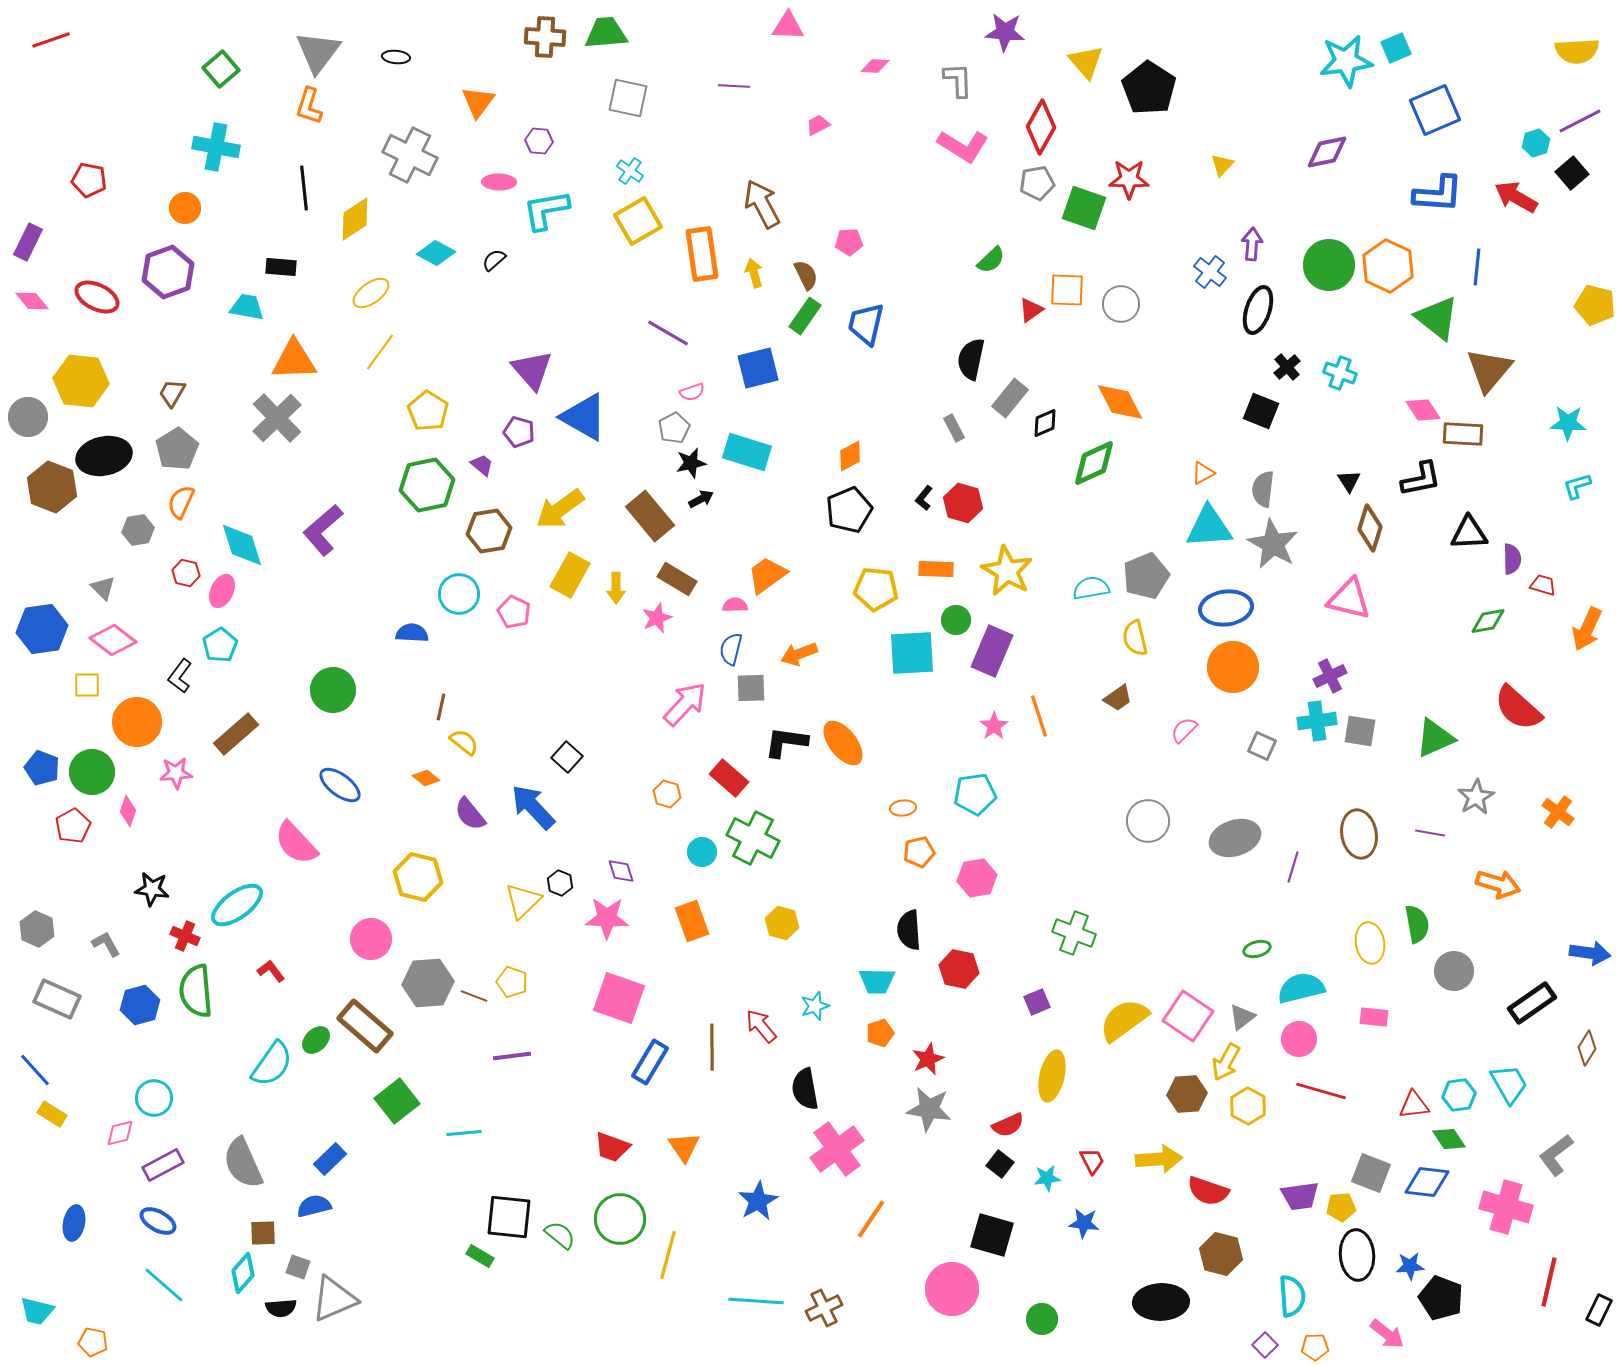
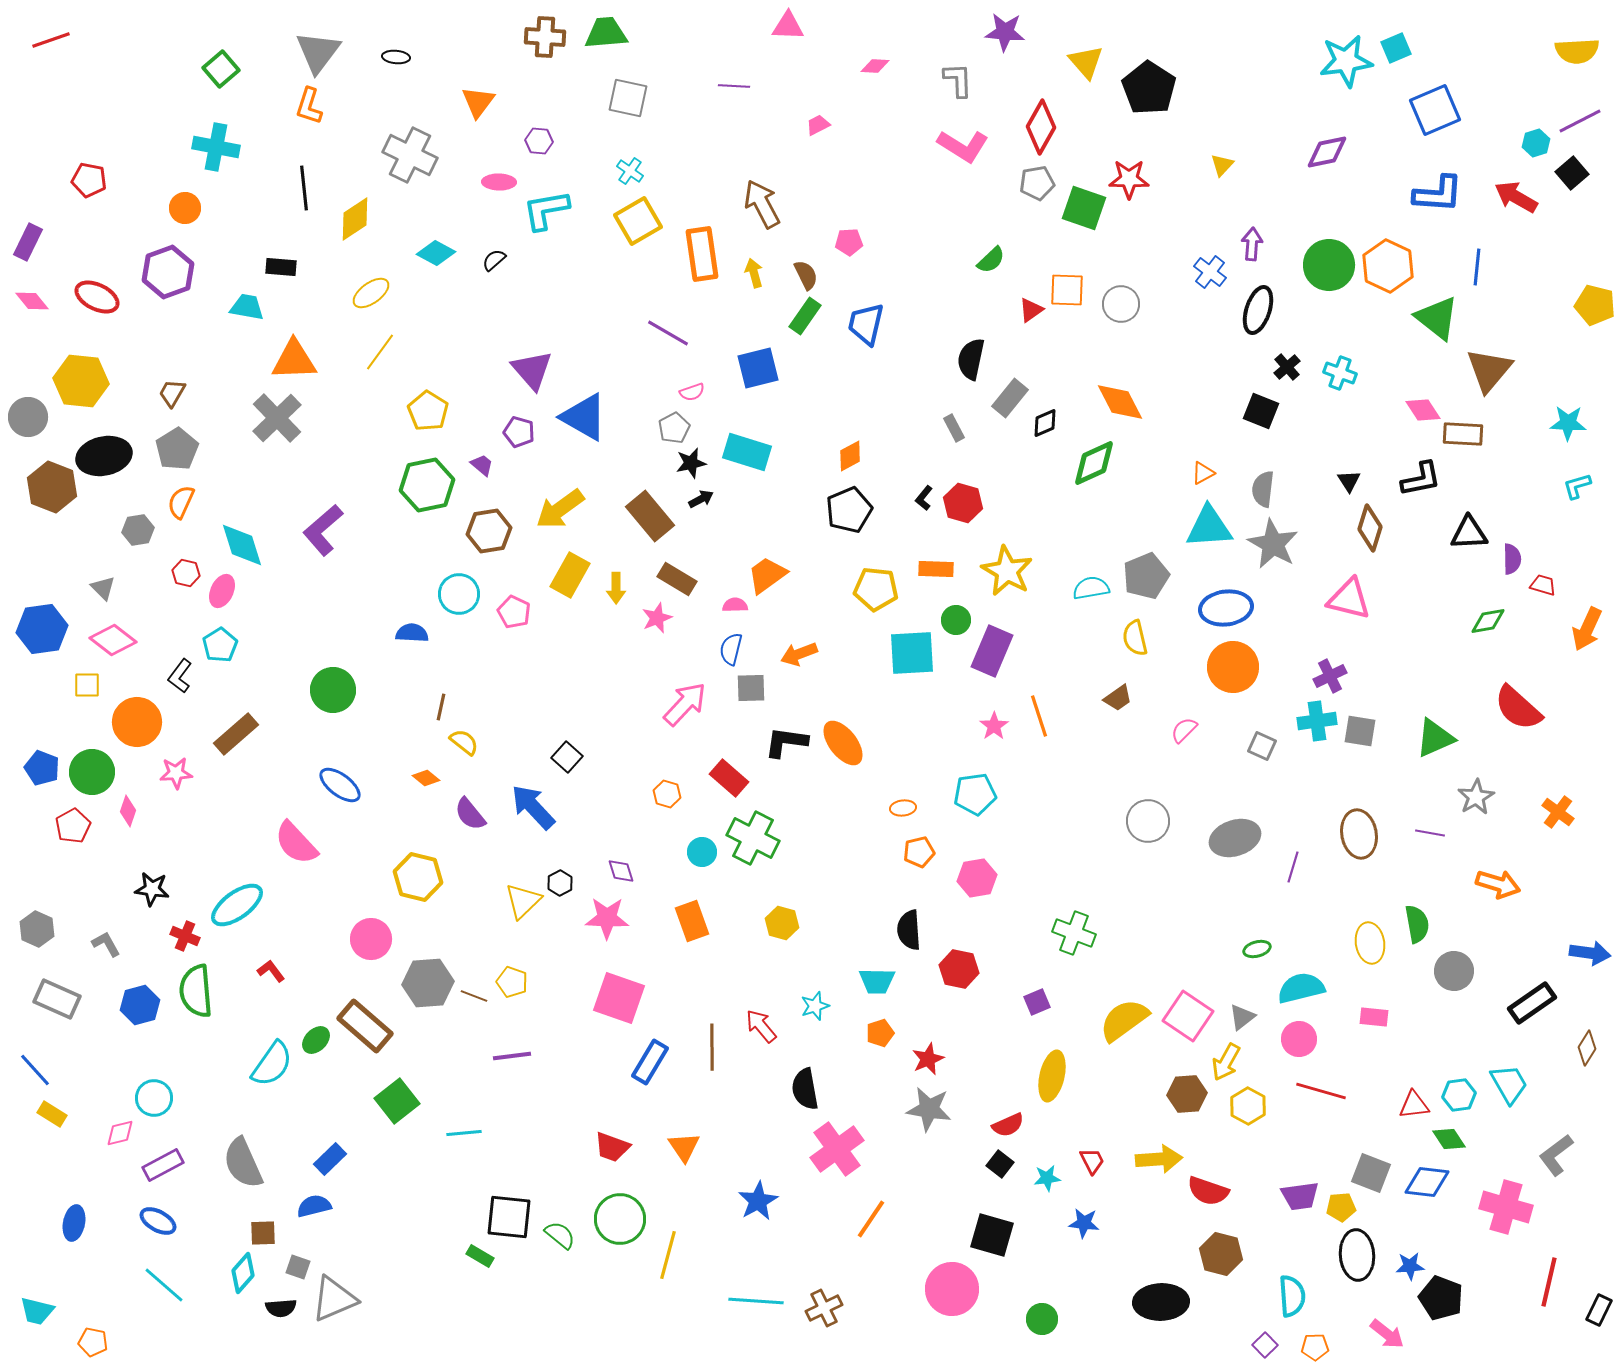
black hexagon at (560, 883): rotated 10 degrees clockwise
